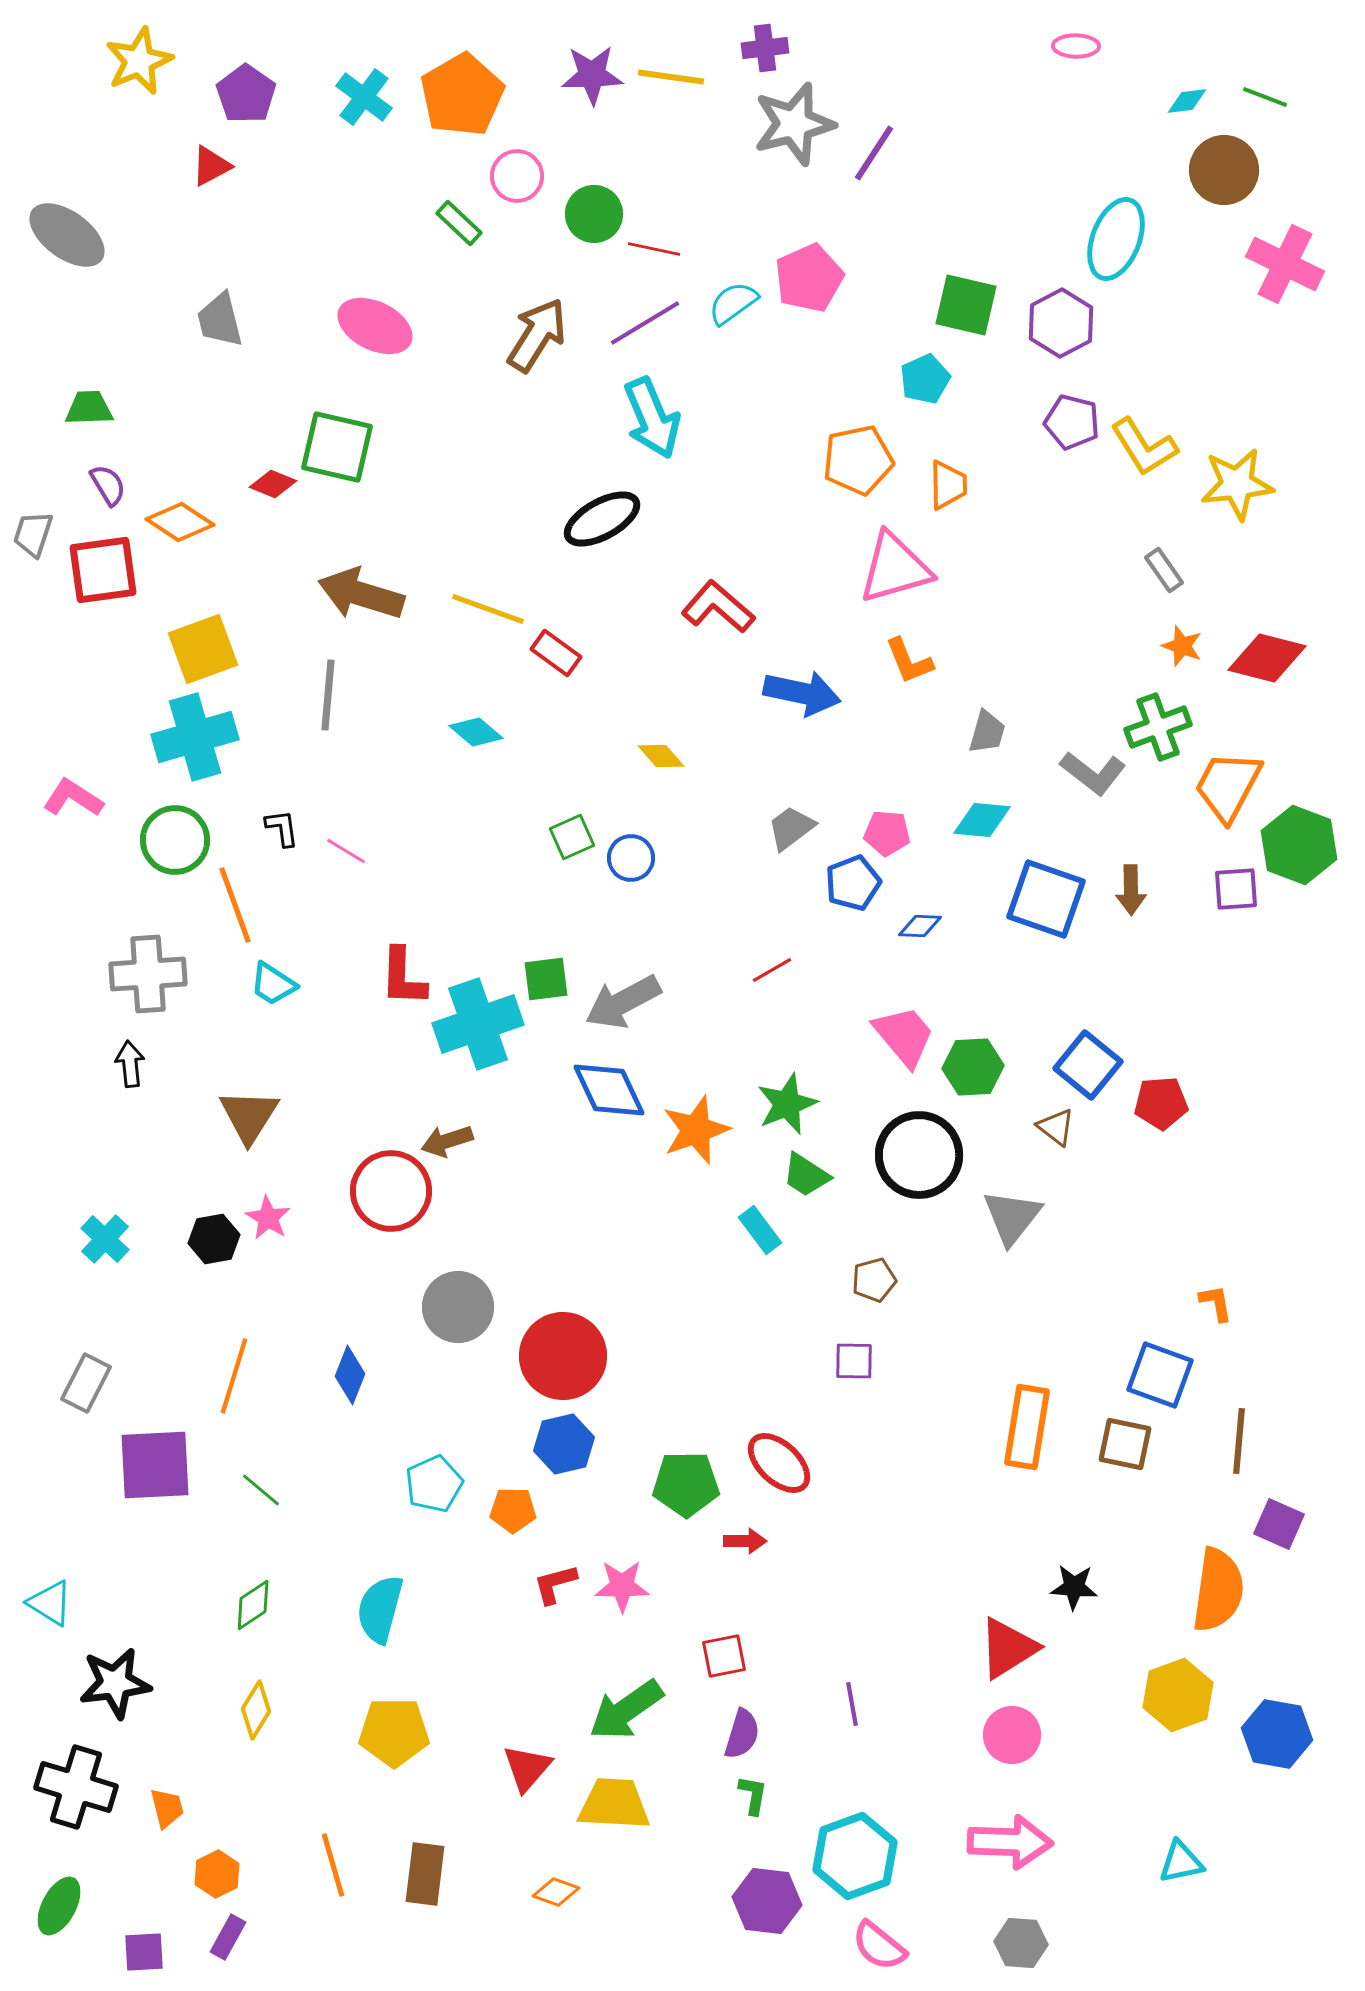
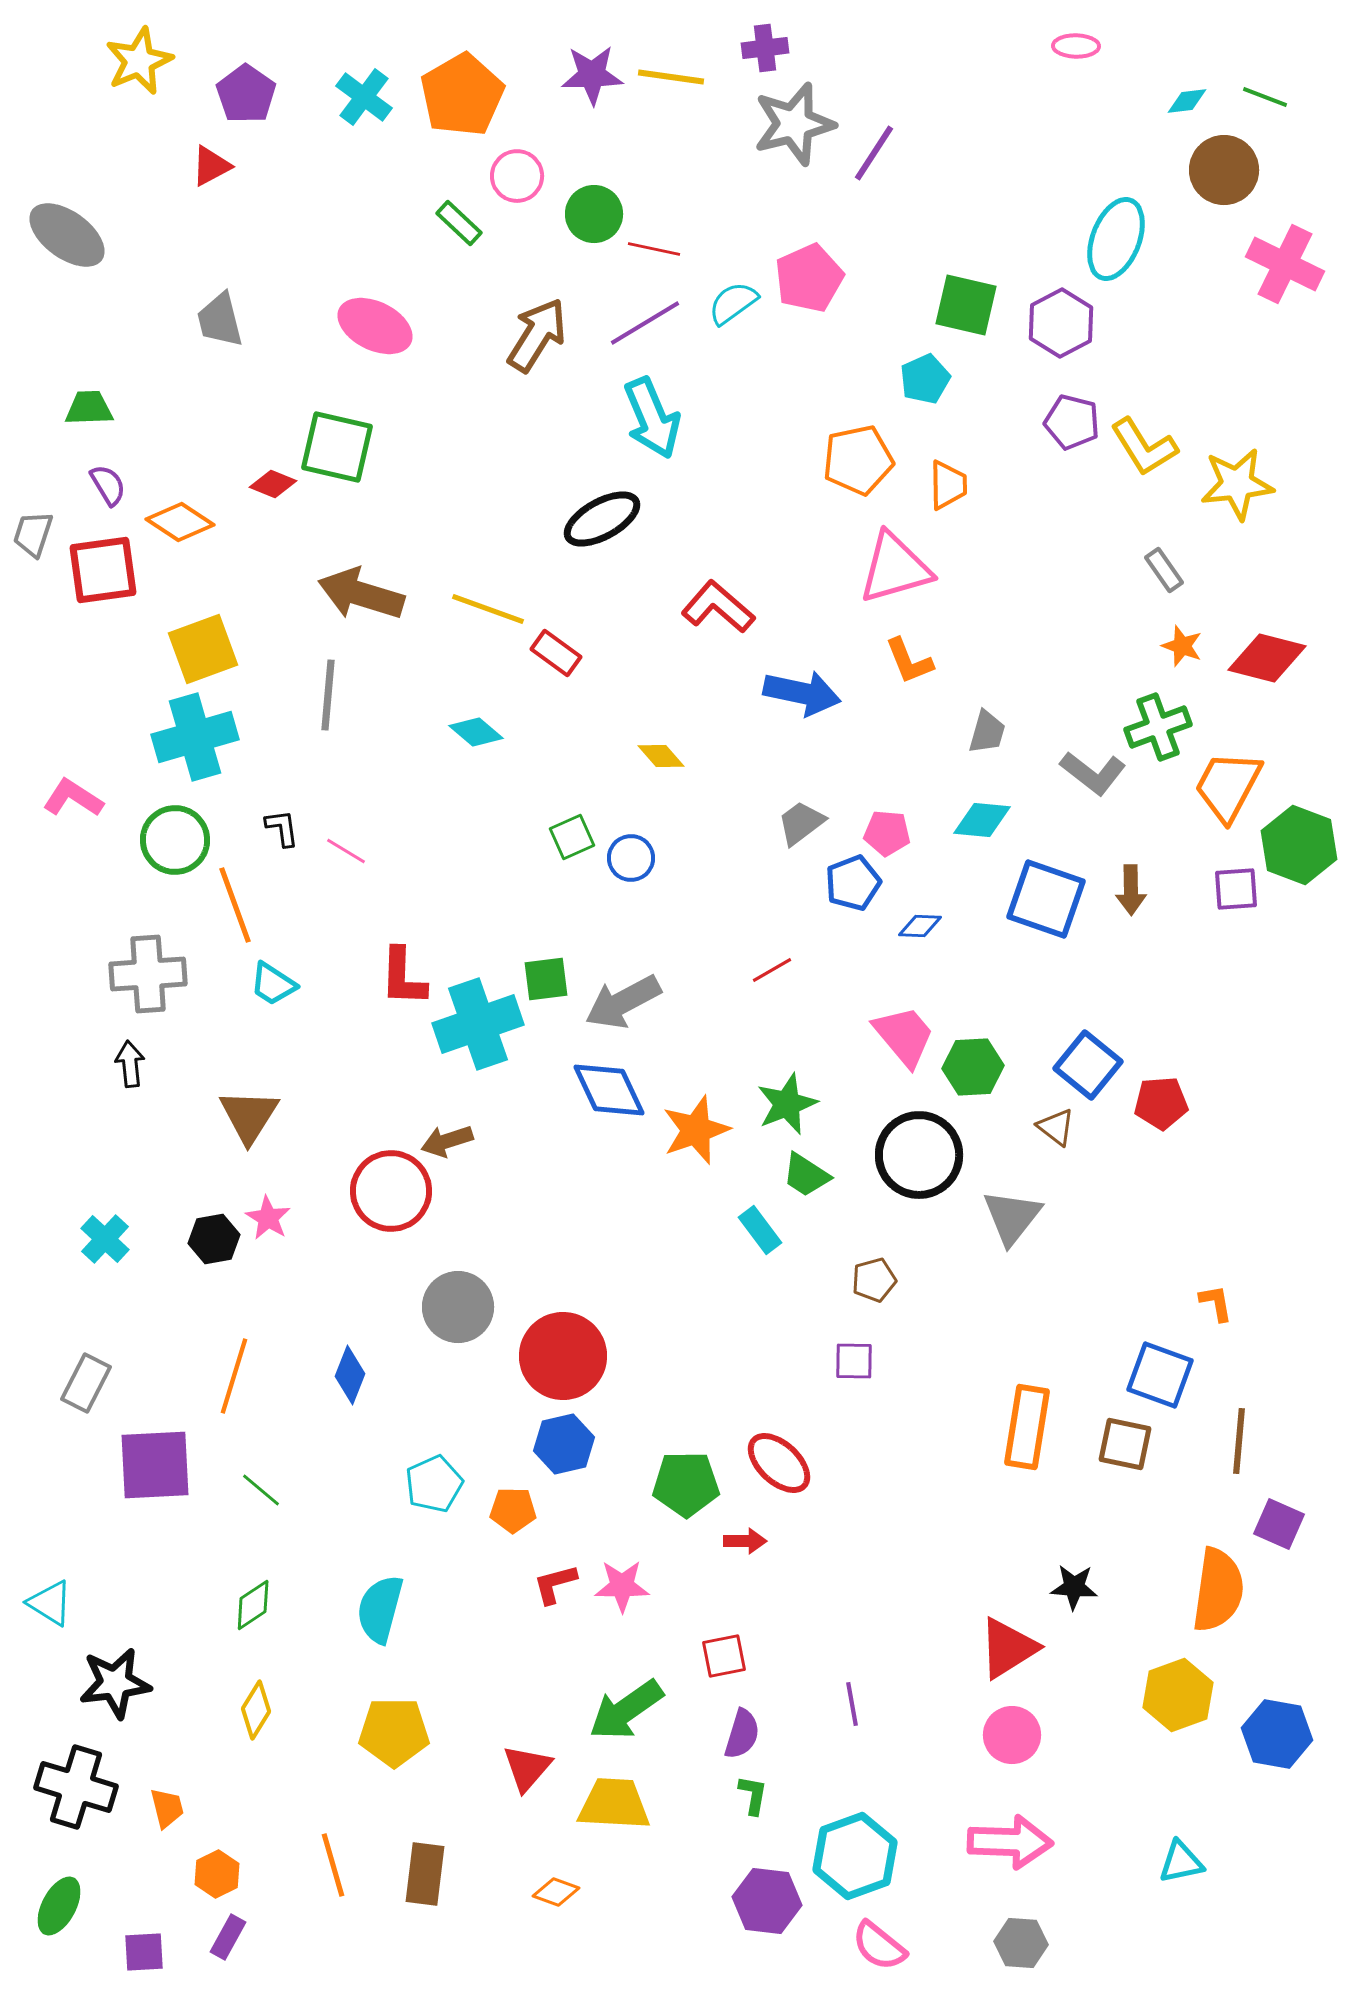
gray trapezoid at (791, 828): moved 10 px right, 5 px up
